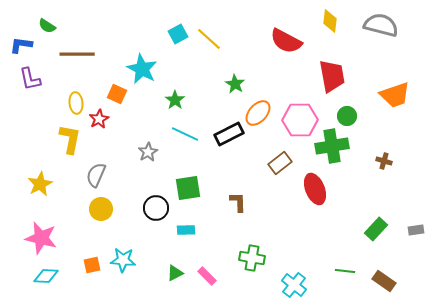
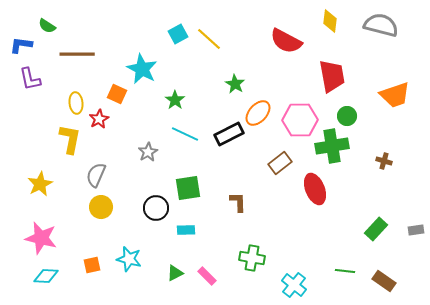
yellow circle at (101, 209): moved 2 px up
cyan star at (123, 260): moved 6 px right, 1 px up; rotated 10 degrees clockwise
